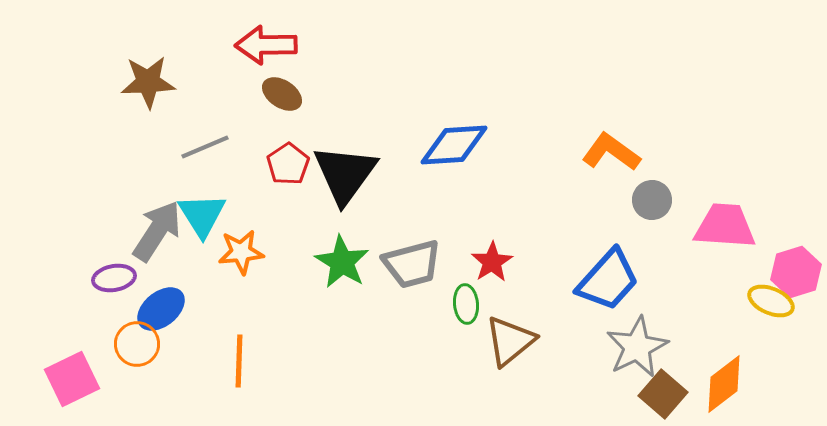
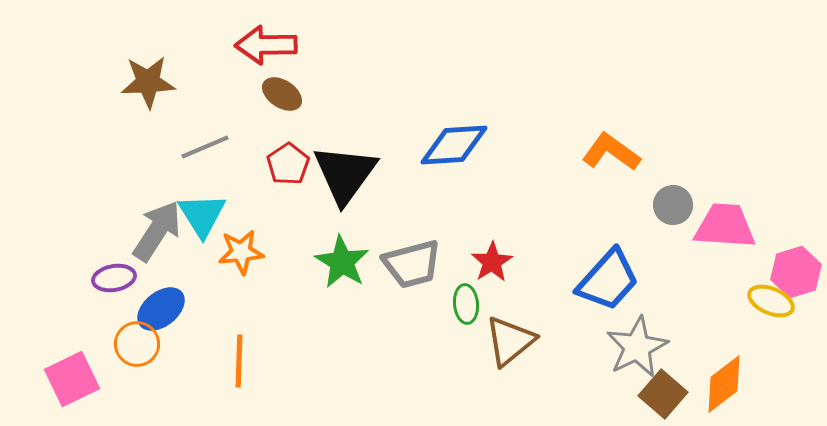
gray circle: moved 21 px right, 5 px down
